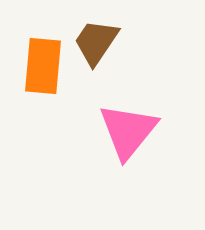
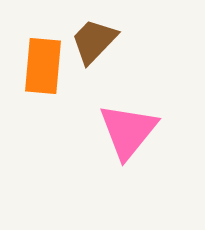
brown trapezoid: moved 2 px left, 1 px up; rotated 10 degrees clockwise
